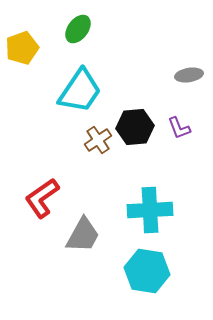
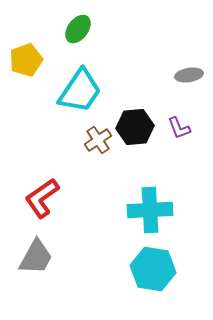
yellow pentagon: moved 4 px right, 12 px down
gray trapezoid: moved 47 px left, 22 px down
cyan hexagon: moved 6 px right, 2 px up
